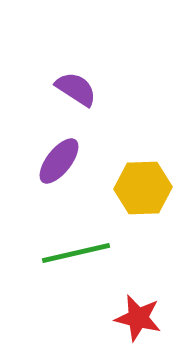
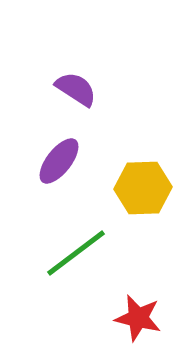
green line: rotated 24 degrees counterclockwise
